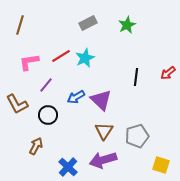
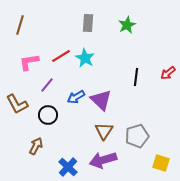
gray rectangle: rotated 60 degrees counterclockwise
cyan star: rotated 18 degrees counterclockwise
purple line: moved 1 px right
yellow square: moved 2 px up
